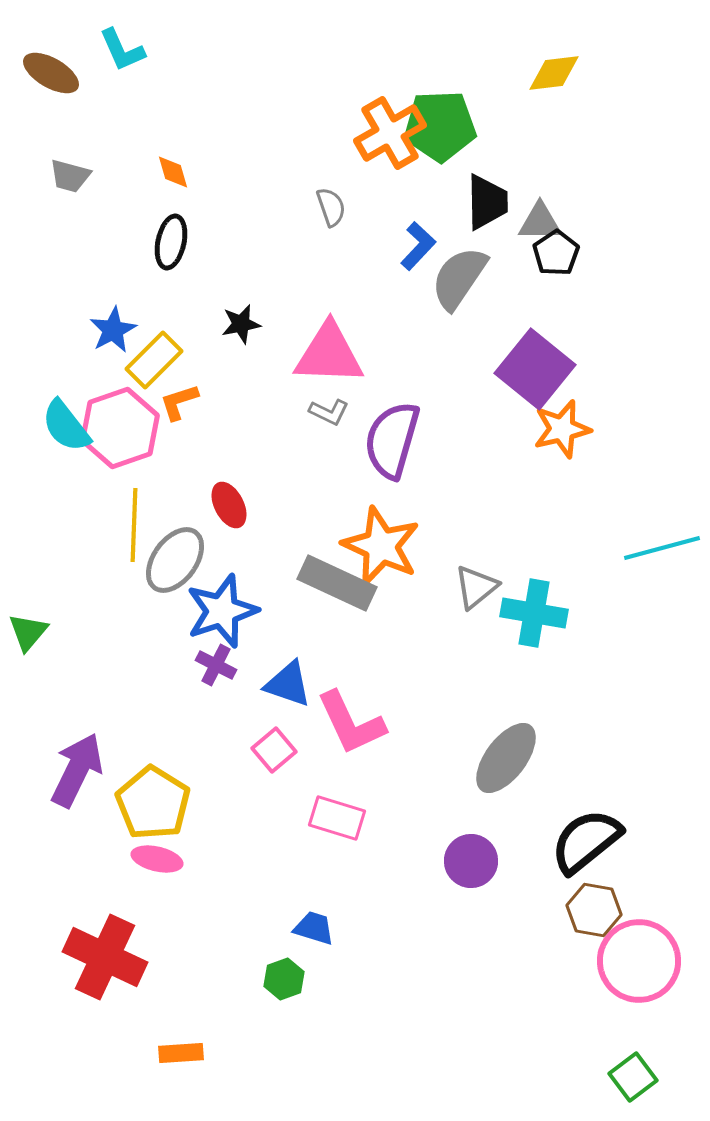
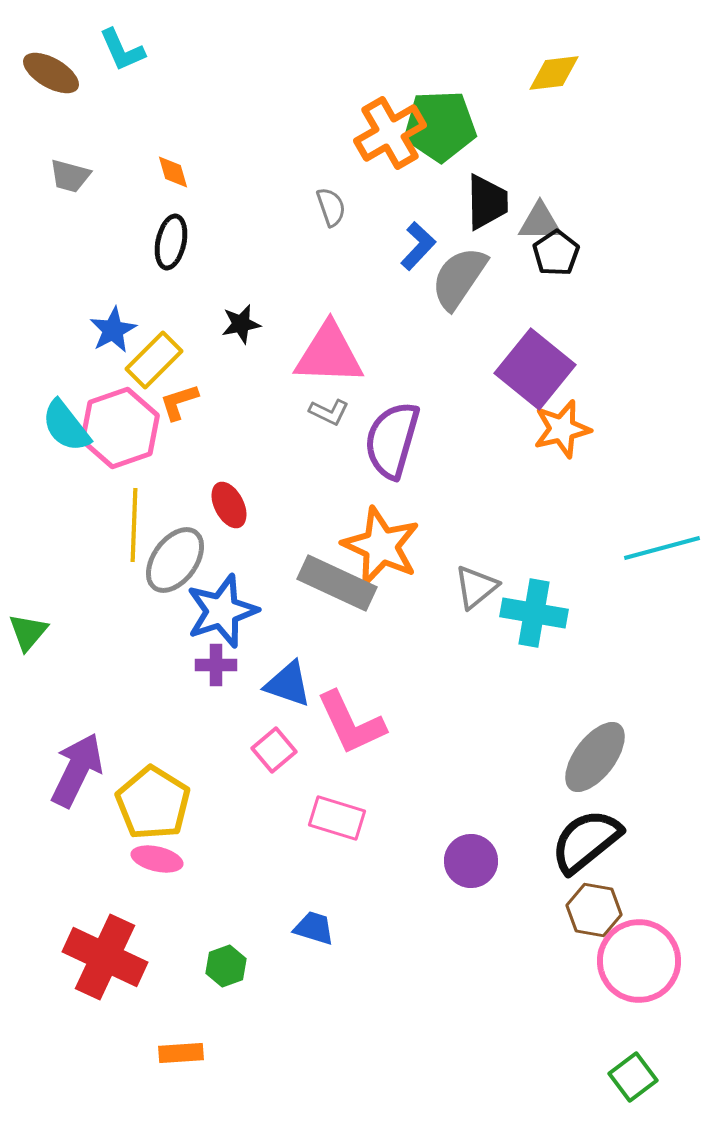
purple cross at (216, 665): rotated 27 degrees counterclockwise
gray ellipse at (506, 758): moved 89 px right, 1 px up
green hexagon at (284, 979): moved 58 px left, 13 px up
